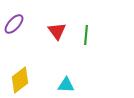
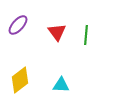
purple ellipse: moved 4 px right, 1 px down
red triangle: moved 1 px down
cyan triangle: moved 5 px left
